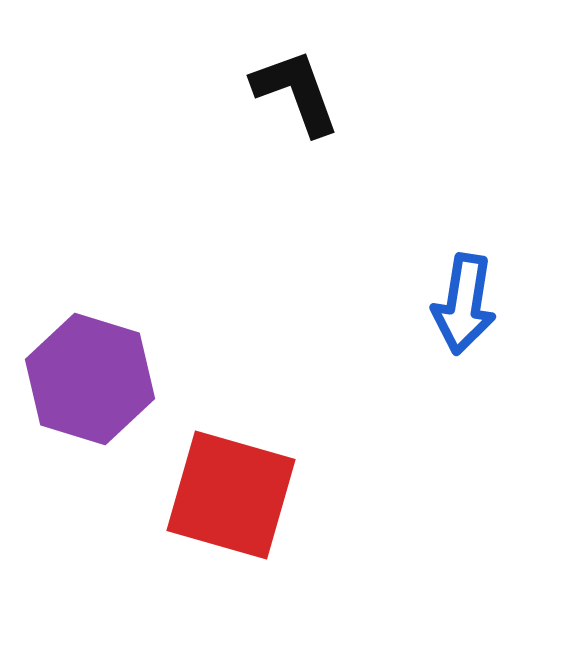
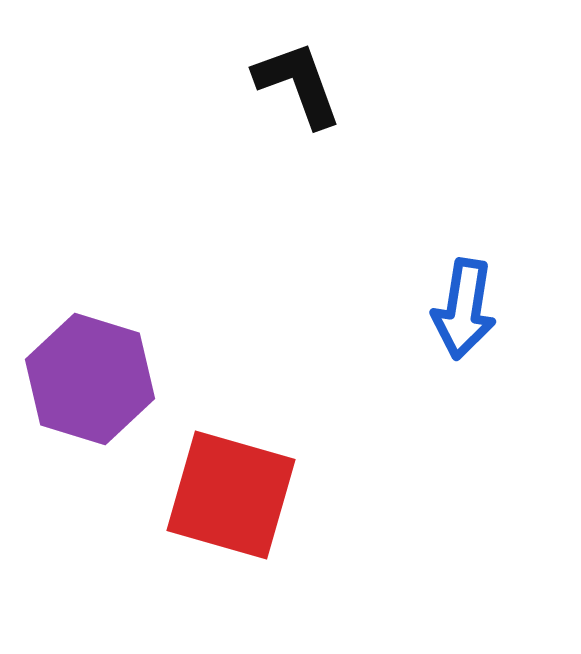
black L-shape: moved 2 px right, 8 px up
blue arrow: moved 5 px down
